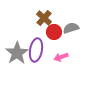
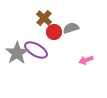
purple ellipse: rotated 70 degrees counterclockwise
pink arrow: moved 25 px right, 3 px down
